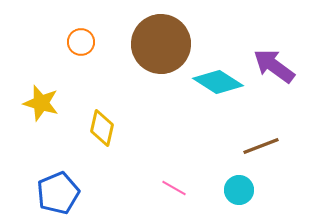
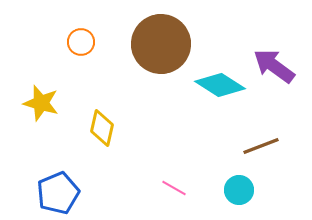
cyan diamond: moved 2 px right, 3 px down
